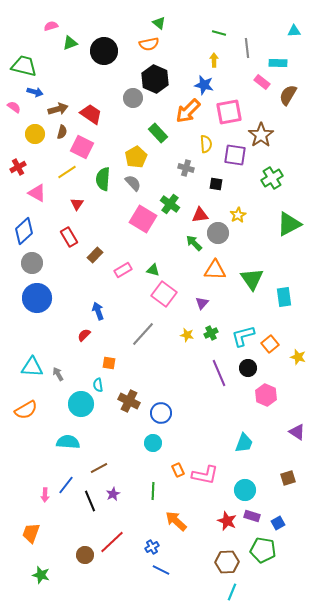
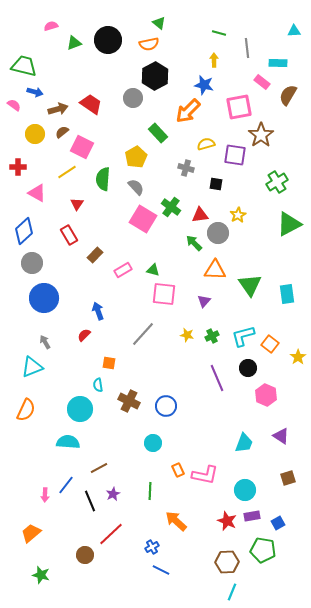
green triangle at (70, 43): moved 4 px right
black circle at (104, 51): moved 4 px right, 11 px up
black hexagon at (155, 79): moved 3 px up; rotated 8 degrees clockwise
pink semicircle at (14, 107): moved 2 px up
pink square at (229, 112): moved 10 px right, 5 px up
red trapezoid at (91, 114): moved 10 px up
brown semicircle at (62, 132): rotated 144 degrees counterclockwise
yellow semicircle at (206, 144): rotated 102 degrees counterclockwise
red cross at (18, 167): rotated 28 degrees clockwise
green cross at (272, 178): moved 5 px right, 4 px down
gray semicircle at (133, 183): moved 3 px right, 4 px down
green cross at (170, 204): moved 1 px right, 3 px down
red rectangle at (69, 237): moved 2 px up
green triangle at (252, 279): moved 2 px left, 6 px down
pink square at (164, 294): rotated 30 degrees counterclockwise
cyan rectangle at (284, 297): moved 3 px right, 3 px up
blue circle at (37, 298): moved 7 px right
purple triangle at (202, 303): moved 2 px right, 2 px up
green cross at (211, 333): moved 1 px right, 3 px down
orange square at (270, 344): rotated 12 degrees counterclockwise
yellow star at (298, 357): rotated 21 degrees clockwise
cyan triangle at (32, 367): rotated 25 degrees counterclockwise
purple line at (219, 373): moved 2 px left, 5 px down
gray arrow at (58, 374): moved 13 px left, 32 px up
cyan circle at (81, 404): moved 1 px left, 5 px down
orange semicircle at (26, 410): rotated 35 degrees counterclockwise
blue circle at (161, 413): moved 5 px right, 7 px up
purple triangle at (297, 432): moved 16 px left, 4 px down
green line at (153, 491): moved 3 px left
purple rectangle at (252, 516): rotated 28 degrees counterclockwise
orange trapezoid at (31, 533): rotated 30 degrees clockwise
red line at (112, 542): moved 1 px left, 8 px up
